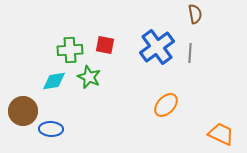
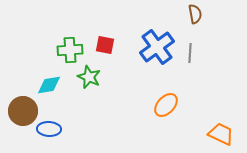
cyan diamond: moved 5 px left, 4 px down
blue ellipse: moved 2 px left
